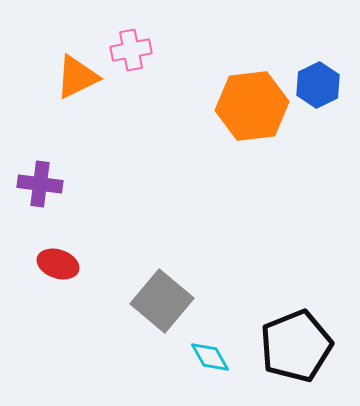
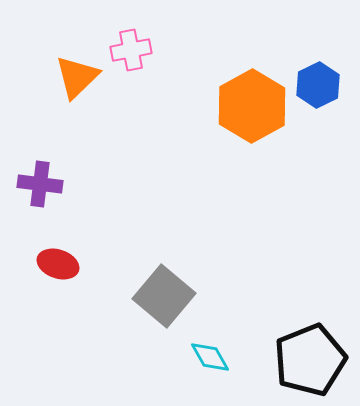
orange triangle: rotated 18 degrees counterclockwise
orange hexagon: rotated 22 degrees counterclockwise
gray square: moved 2 px right, 5 px up
black pentagon: moved 14 px right, 14 px down
